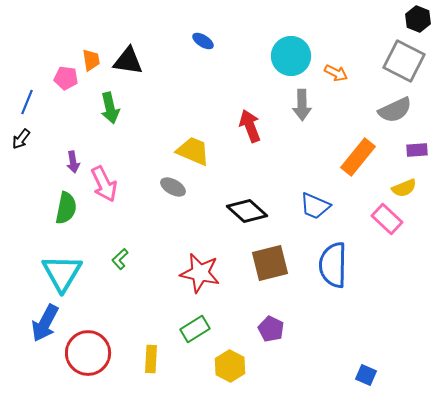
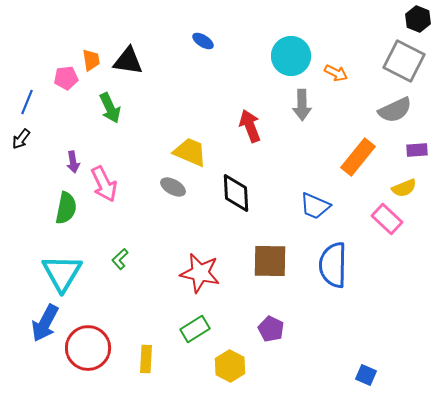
pink pentagon: rotated 15 degrees counterclockwise
green arrow: rotated 12 degrees counterclockwise
yellow trapezoid: moved 3 px left, 1 px down
black diamond: moved 11 px left, 18 px up; rotated 45 degrees clockwise
brown square: moved 2 px up; rotated 15 degrees clockwise
red circle: moved 5 px up
yellow rectangle: moved 5 px left
